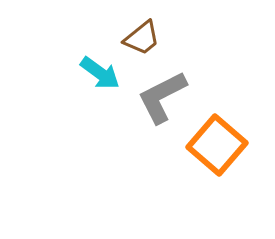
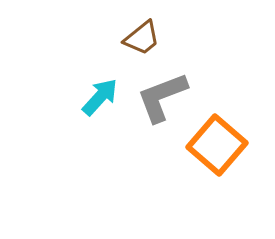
cyan arrow: moved 24 px down; rotated 84 degrees counterclockwise
gray L-shape: rotated 6 degrees clockwise
